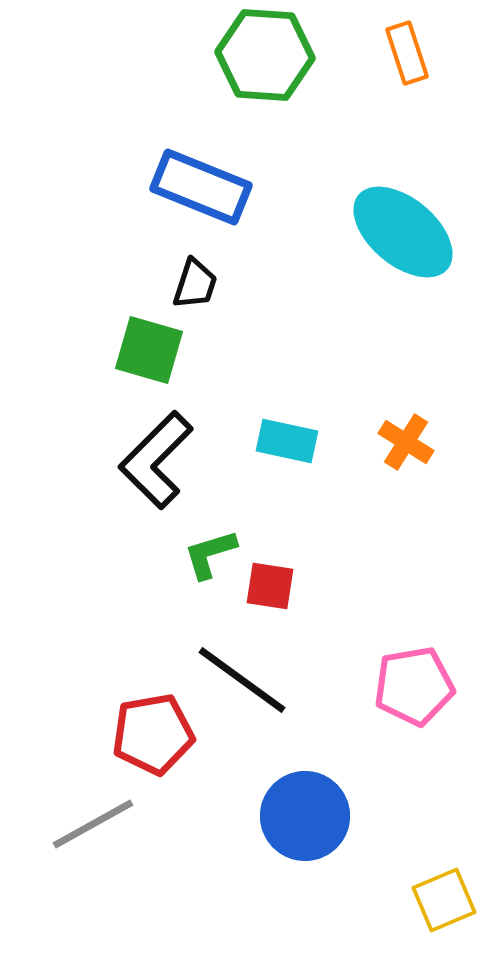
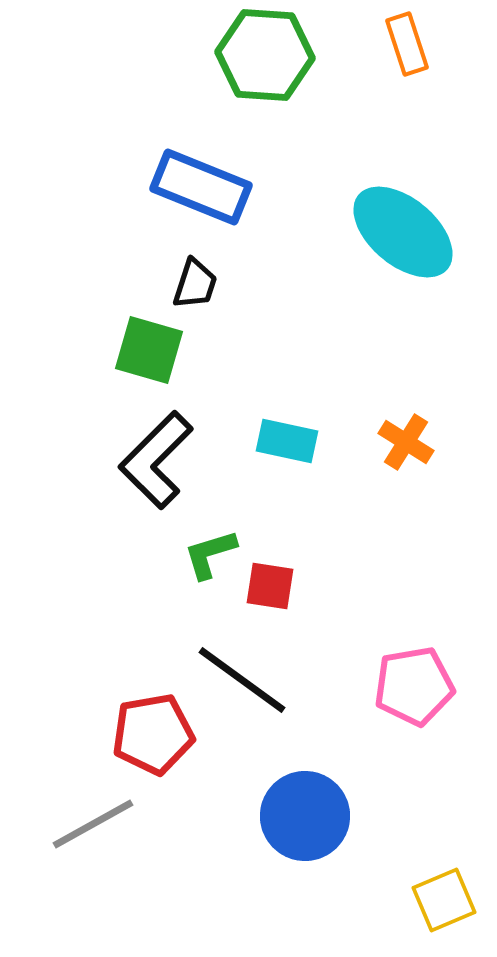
orange rectangle: moved 9 px up
